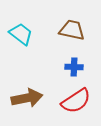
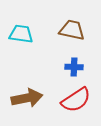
cyan trapezoid: rotated 30 degrees counterclockwise
red semicircle: moved 1 px up
